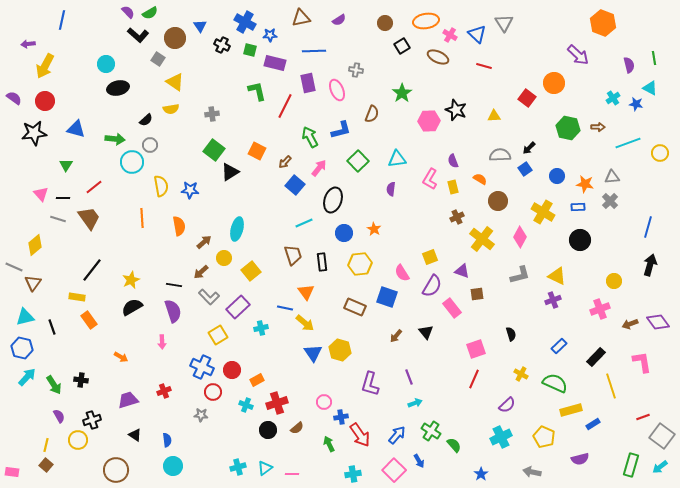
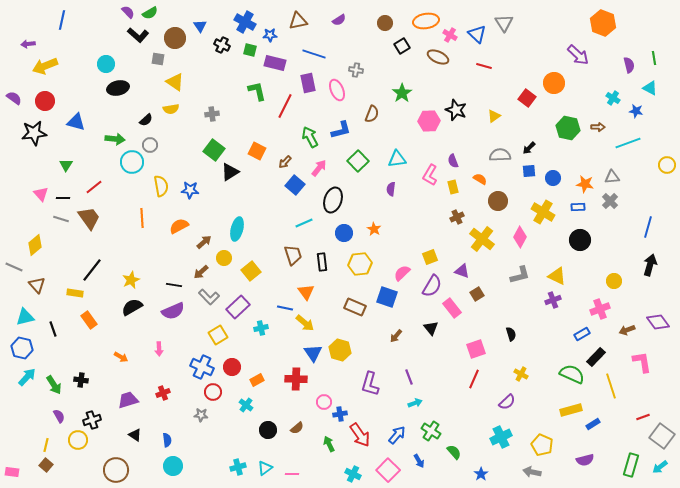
brown triangle at (301, 18): moved 3 px left, 3 px down
blue line at (314, 51): moved 3 px down; rotated 20 degrees clockwise
gray square at (158, 59): rotated 24 degrees counterclockwise
yellow arrow at (45, 66): rotated 40 degrees clockwise
cyan cross at (613, 98): rotated 24 degrees counterclockwise
blue star at (636, 104): moved 7 px down
yellow triangle at (494, 116): rotated 32 degrees counterclockwise
blue triangle at (76, 129): moved 7 px up
yellow circle at (660, 153): moved 7 px right, 12 px down
blue square at (525, 169): moved 4 px right, 2 px down; rotated 32 degrees clockwise
blue circle at (557, 176): moved 4 px left, 2 px down
pink L-shape at (430, 179): moved 4 px up
gray line at (58, 219): moved 3 px right
orange semicircle at (179, 226): rotated 108 degrees counterclockwise
pink semicircle at (402, 273): rotated 78 degrees clockwise
brown triangle at (33, 283): moved 4 px right, 2 px down; rotated 18 degrees counterclockwise
brown square at (477, 294): rotated 24 degrees counterclockwise
yellow rectangle at (77, 297): moved 2 px left, 4 px up
purple semicircle at (173, 311): rotated 85 degrees clockwise
brown arrow at (630, 324): moved 3 px left, 6 px down
black line at (52, 327): moved 1 px right, 2 px down
black triangle at (426, 332): moved 5 px right, 4 px up
pink arrow at (162, 342): moved 3 px left, 7 px down
blue rectangle at (559, 346): moved 23 px right, 12 px up; rotated 14 degrees clockwise
red circle at (232, 370): moved 3 px up
green semicircle at (555, 383): moved 17 px right, 9 px up
red cross at (164, 391): moved 1 px left, 2 px down
red cross at (277, 403): moved 19 px right, 24 px up; rotated 20 degrees clockwise
cyan cross at (246, 405): rotated 16 degrees clockwise
purple semicircle at (507, 405): moved 3 px up
blue cross at (341, 417): moved 1 px left, 3 px up
yellow pentagon at (544, 437): moved 2 px left, 8 px down
green semicircle at (454, 445): moved 7 px down
purple semicircle at (580, 459): moved 5 px right, 1 px down
pink square at (394, 470): moved 6 px left
cyan cross at (353, 474): rotated 35 degrees clockwise
